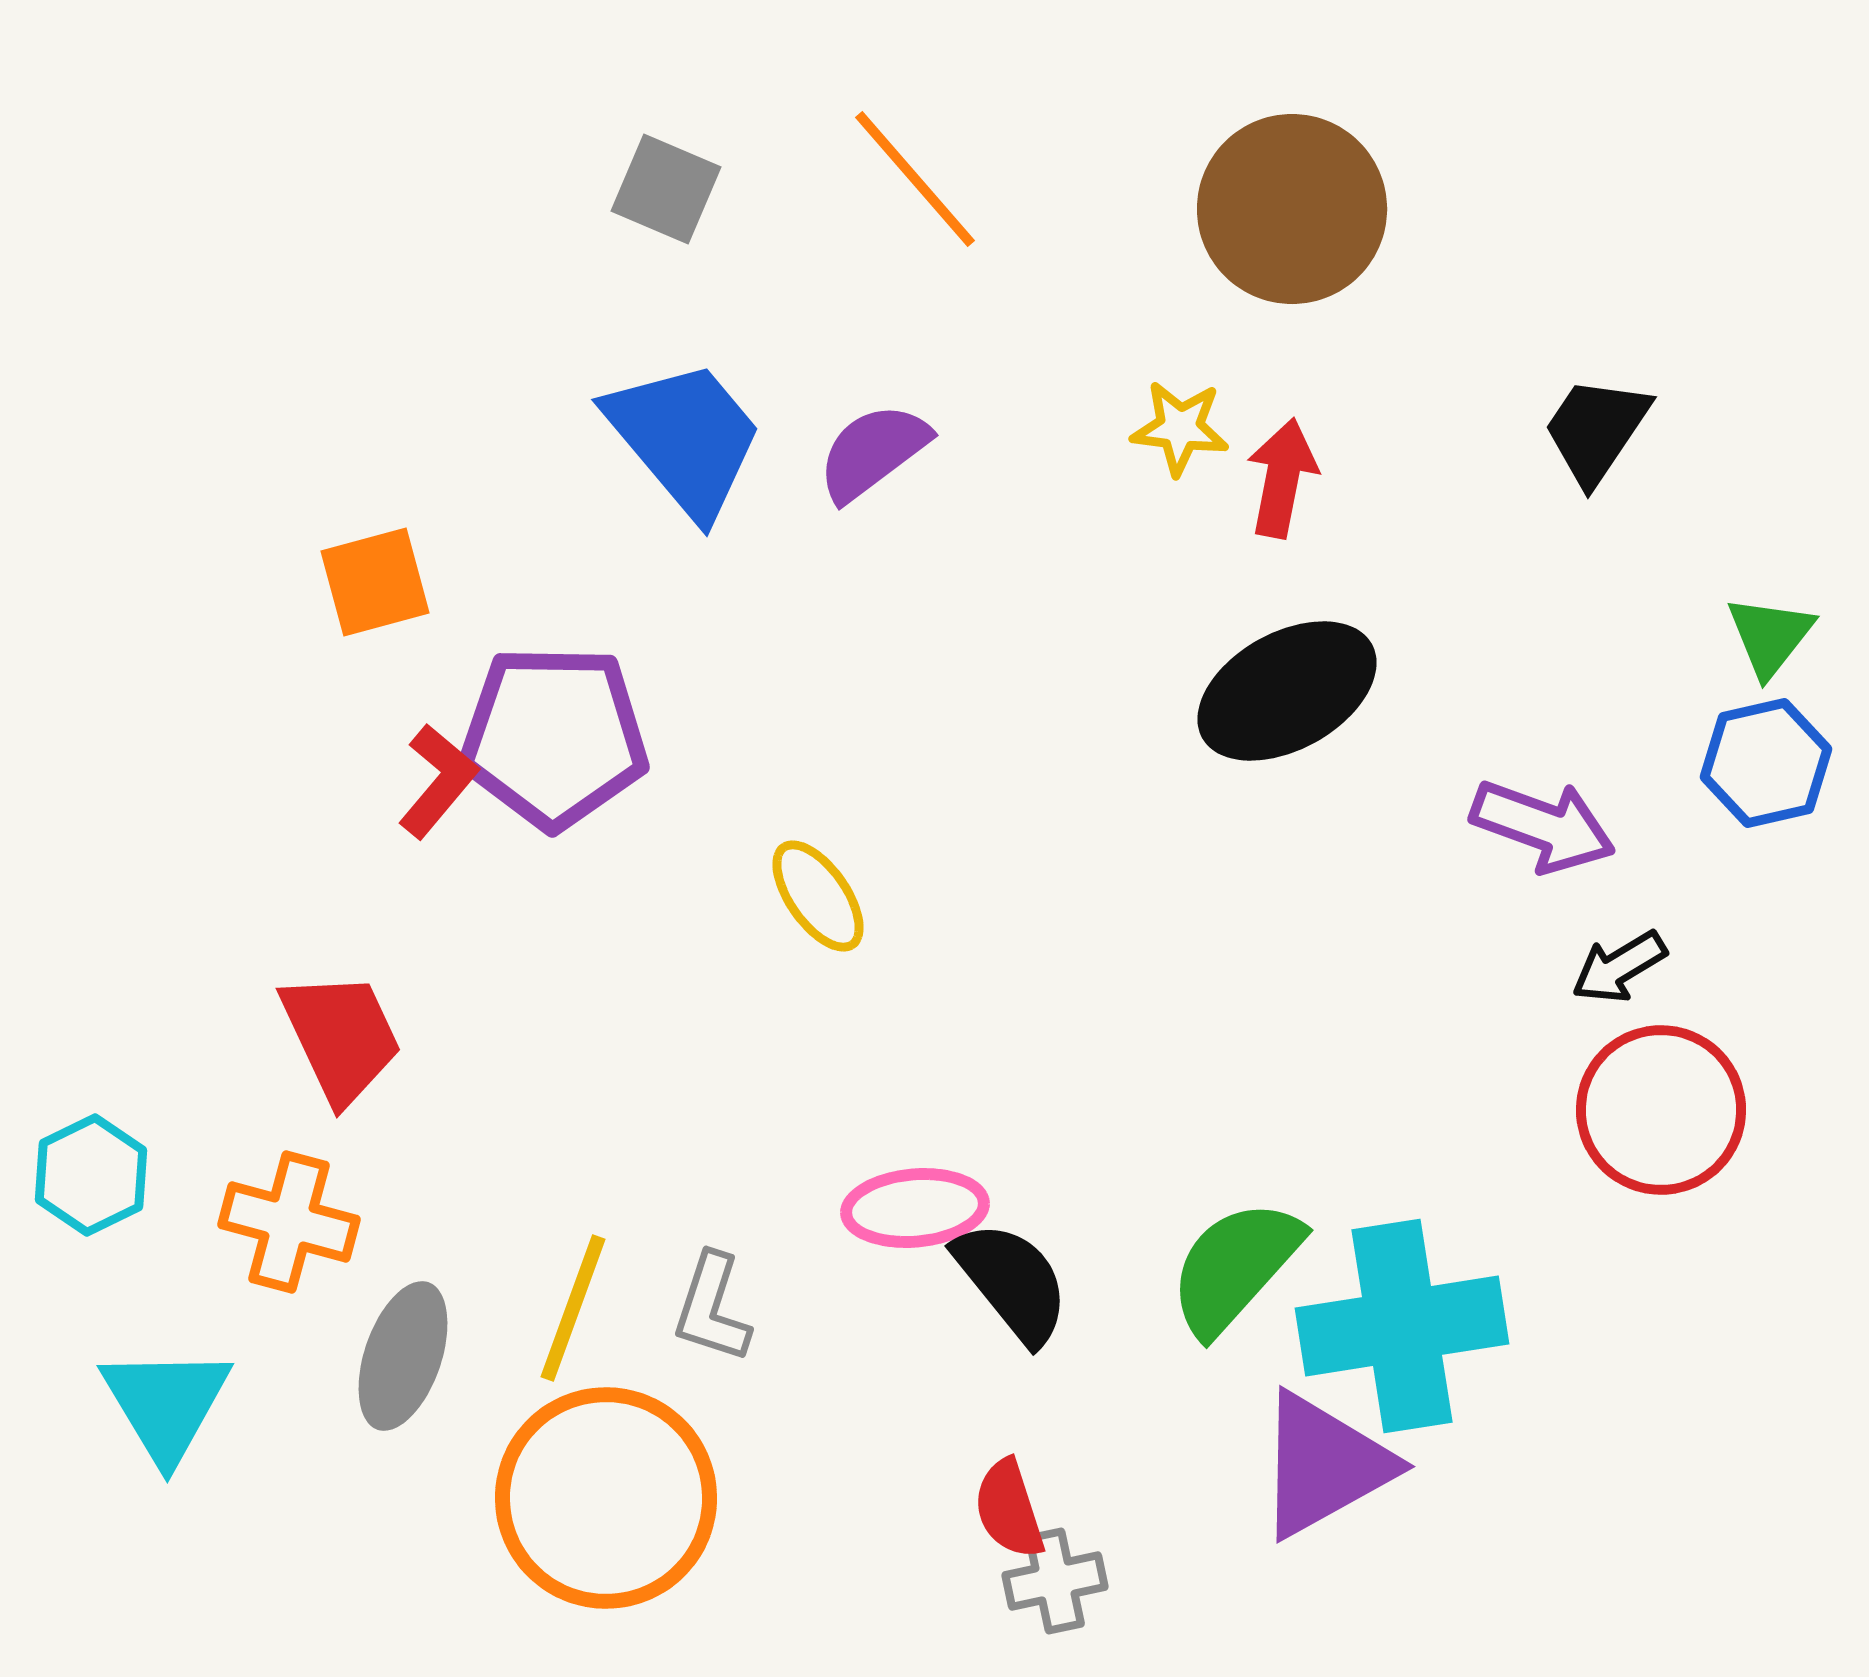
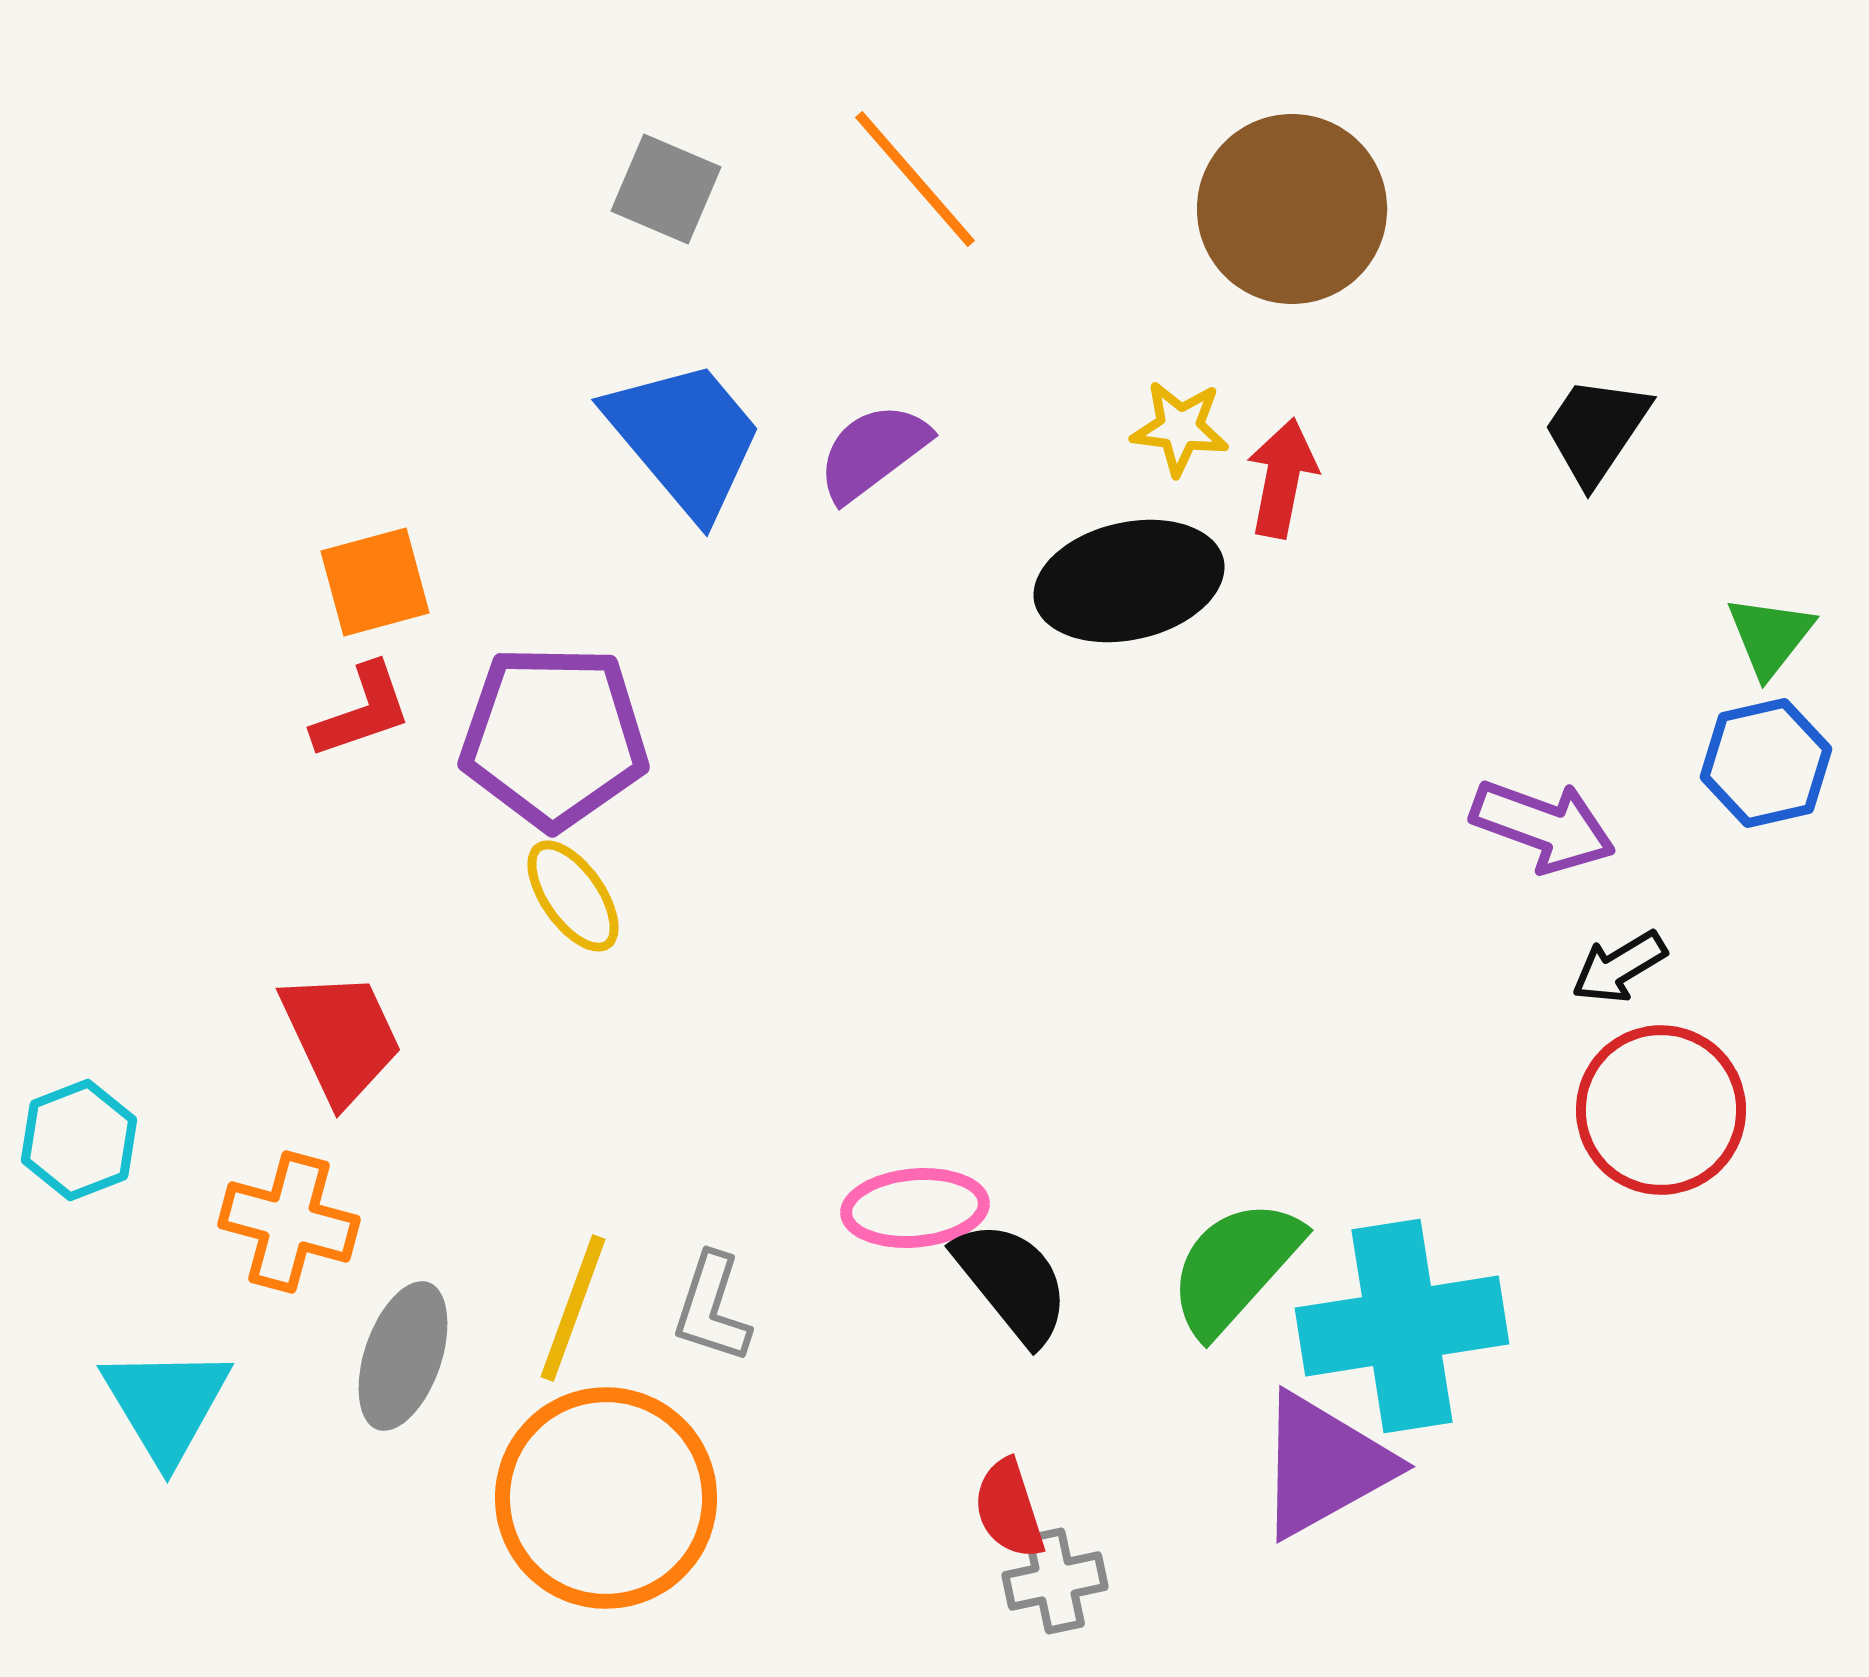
black ellipse: moved 158 px left, 110 px up; rotated 16 degrees clockwise
red L-shape: moved 76 px left, 70 px up; rotated 31 degrees clockwise
yellow ellipse: moved 245 px left
cyan hexagon: moved 12 px left, 35 px up; rotated 5 degrees clockwise
